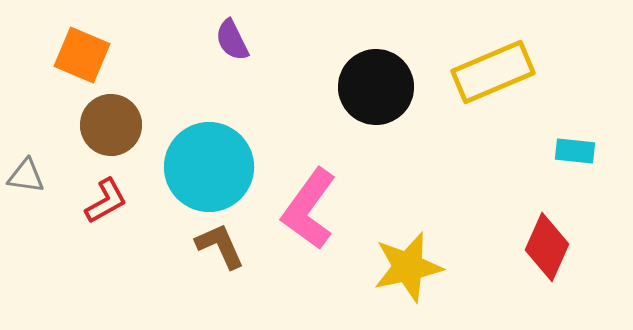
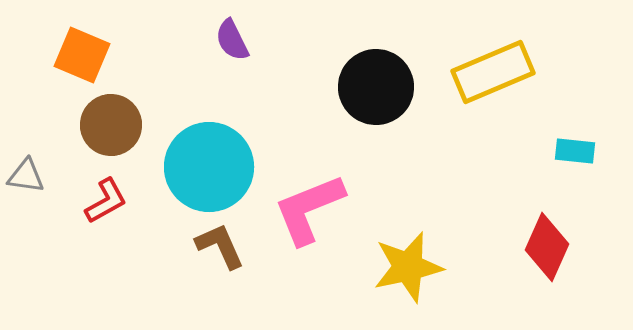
pink L-shape: rotated 32 degrees clockwise
